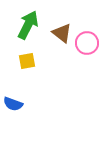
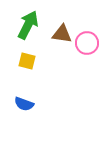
brown triangle: moved 1 px down; rotated 30 degrees counterclockwise
yellow square: rotated 24 degrees clockwise
blue semicircle: moved 11 px right
